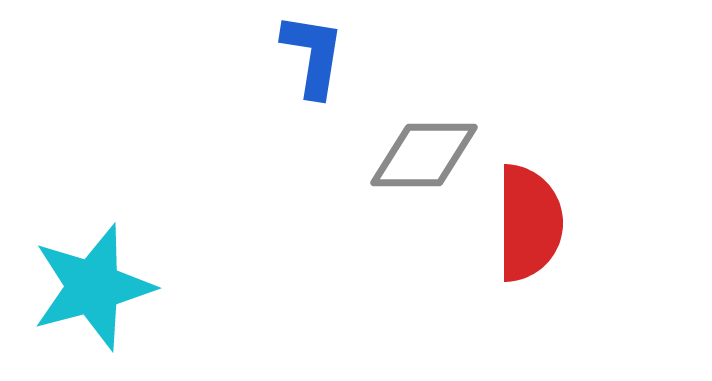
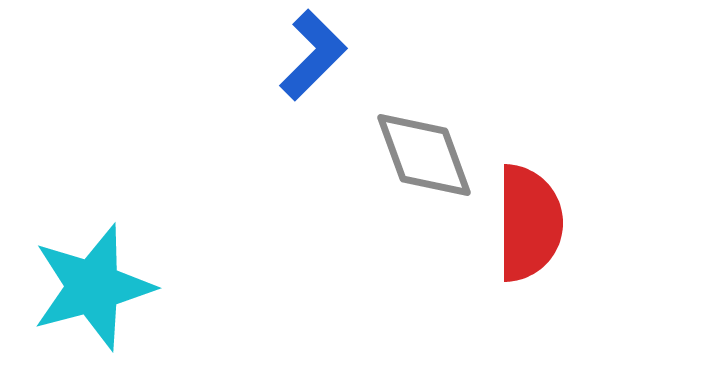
blue L-shape: rotated 36 degrees clockwise
gray diamond: rotated 70 degrees clockwise
